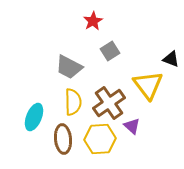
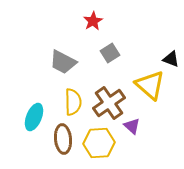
gray square: moved 2 px down
gray trapezoid: moved 6 px left, 5 px up
yellow triangle: moved 2 px right; rotated 12 degrees counterclockwise
yellow hexagon: moved 1 px left, 4 px down
